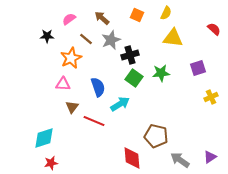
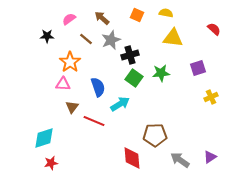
yellow semicircle: rotated 104 degrees counterclockwise
orange star: moved 1 px left, 4 px down; rotated 10 degrees counterclockwise
brown pentagon: moved 1 px left, 1 px up; rotated 15 degrees counterclockwise
